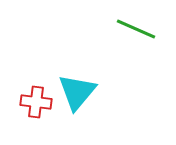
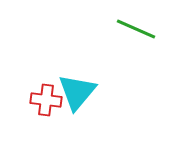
red cross: moved 10 px right, 2 px up
